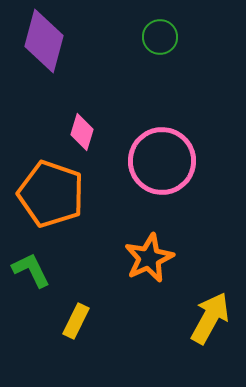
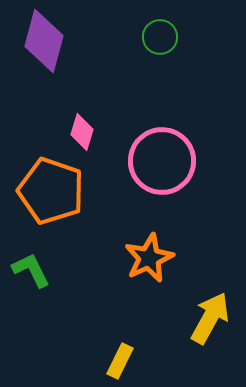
orange pentagon: moved 3 px up
yellow rectangle: moved 44 px right, 40 px down
